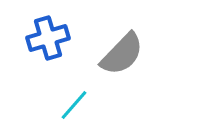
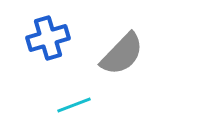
cyan line: rotated 28 degrees clockwise
